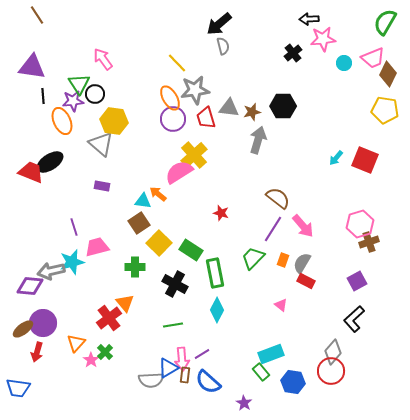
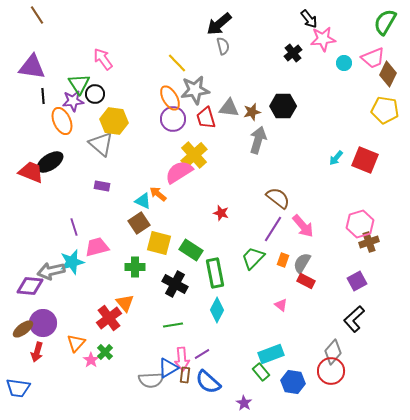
black arrow at (309, 19): rotated 126 degrees counterclockwise
cyan triangle at (143, 201): rotated 18 degrees clockwise
yellow square at (159, 243): rotated 30 degrees counterclockwise
